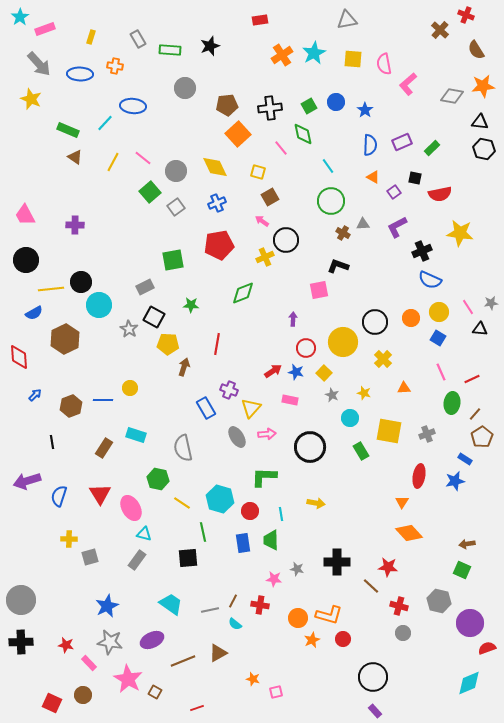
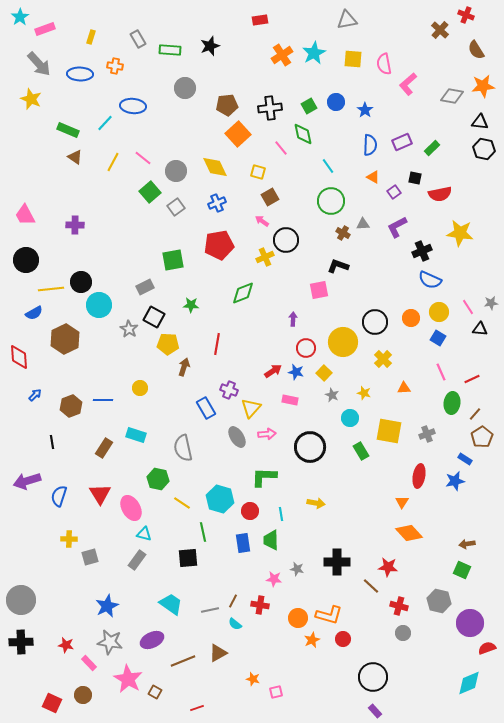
yellow circle at (130, 388): moved 10 px right
